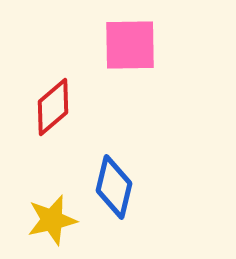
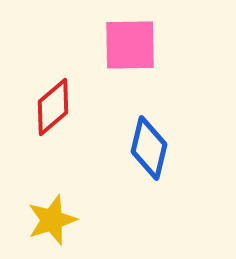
blue diamond: moved 35 px right, 39 px up
yellow star: rotated 6 degrees counterclockwise
